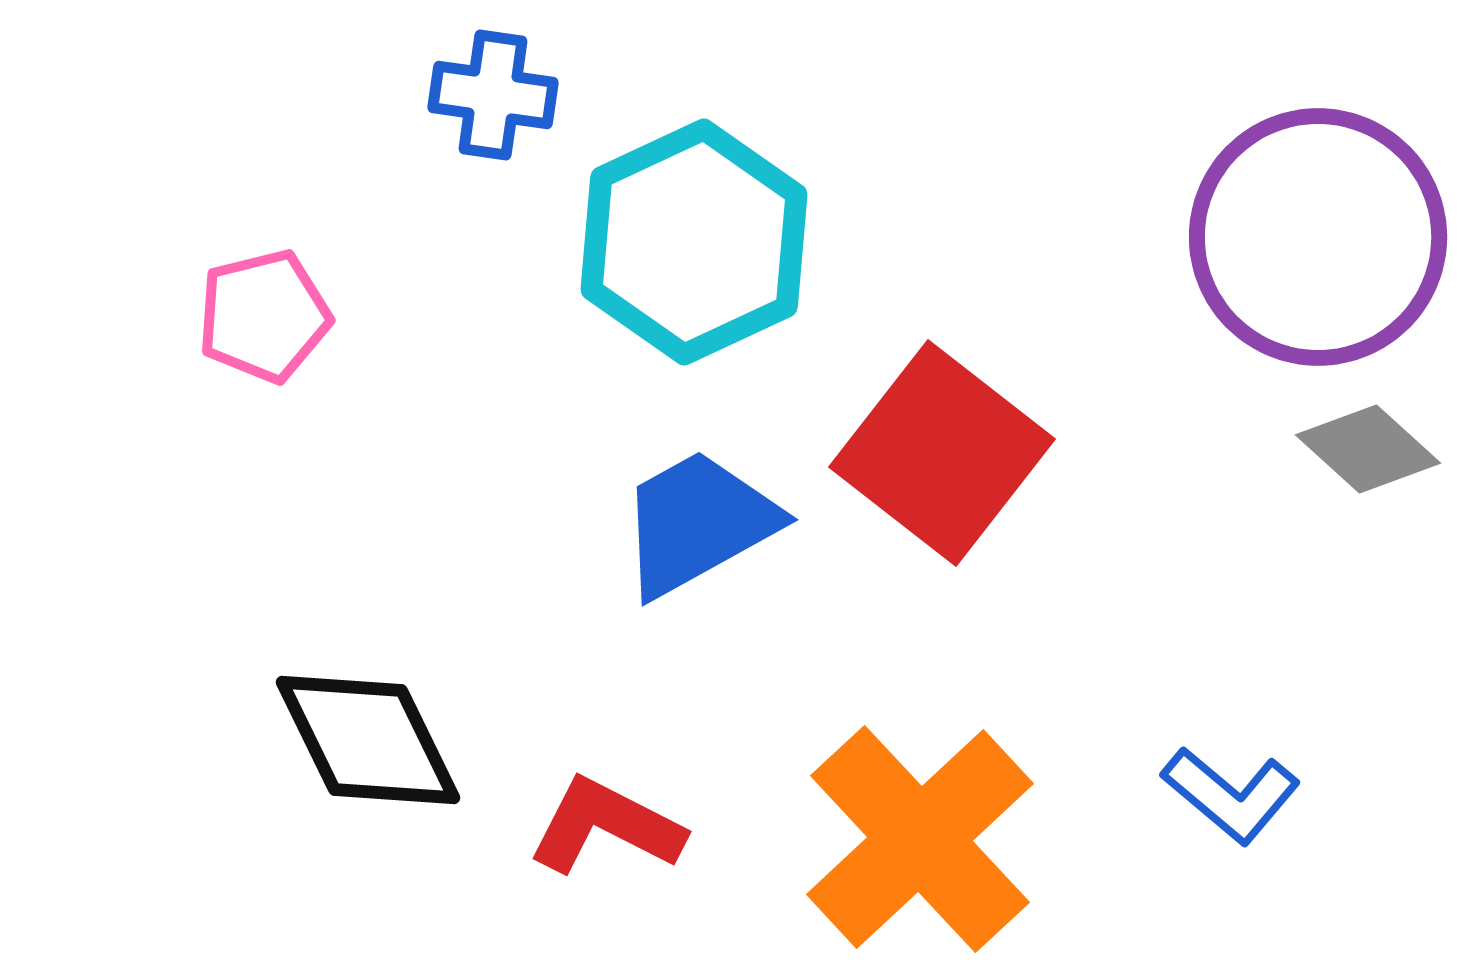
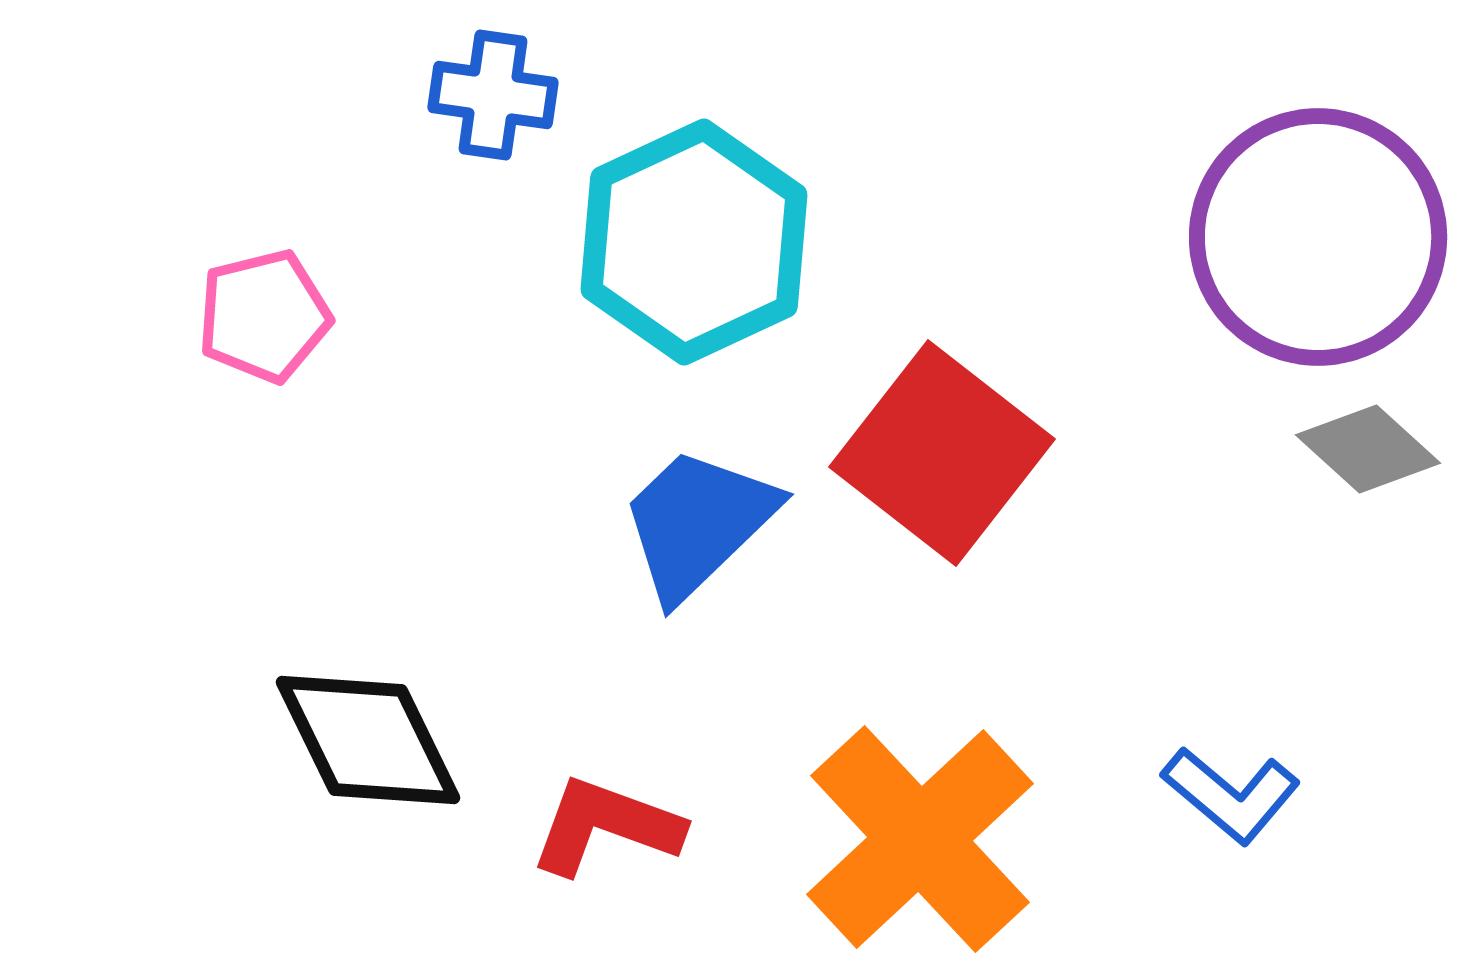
blue trapezoid: rotated 15 degrees counterclockwise
red L-shape: rotated 7 degrees counterclockwise
